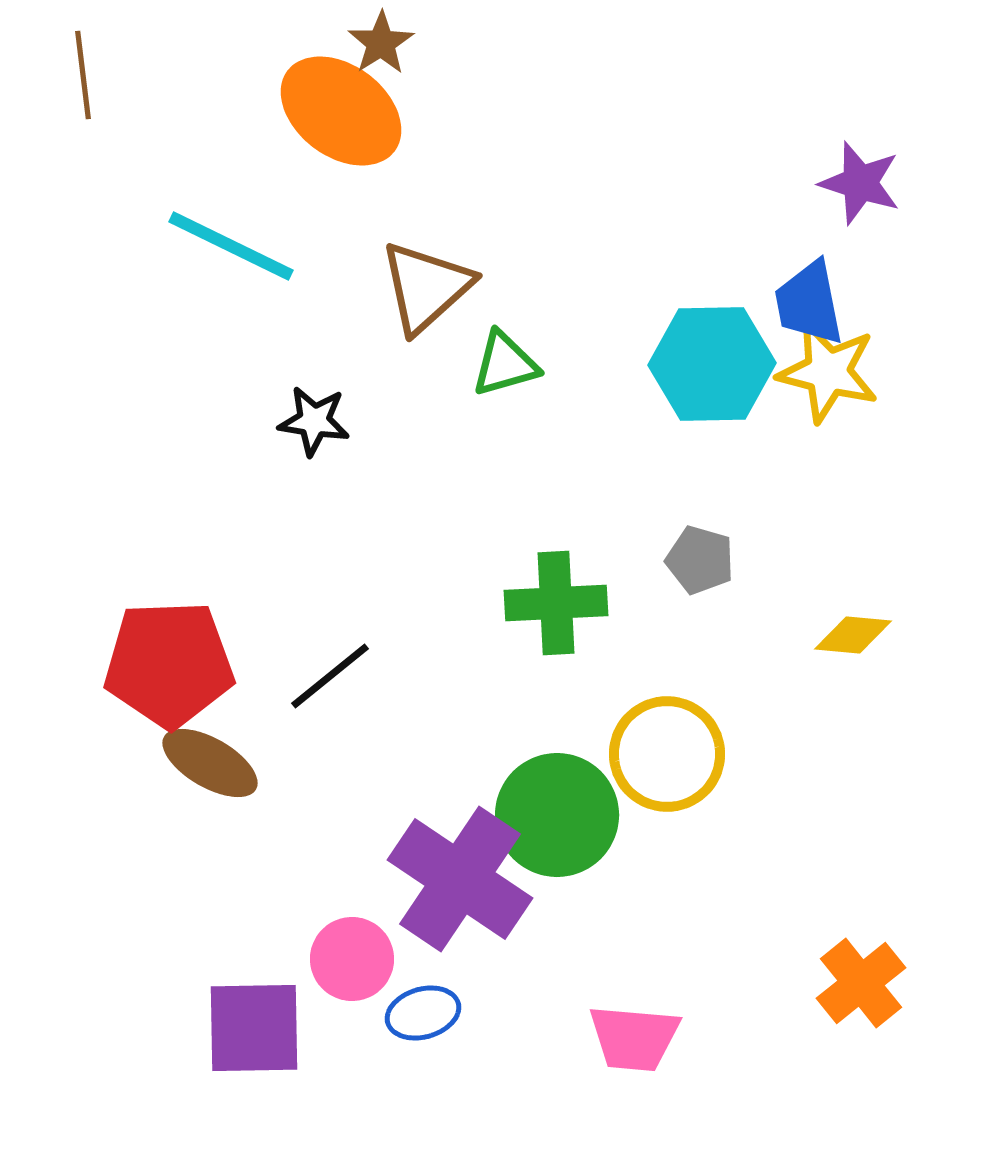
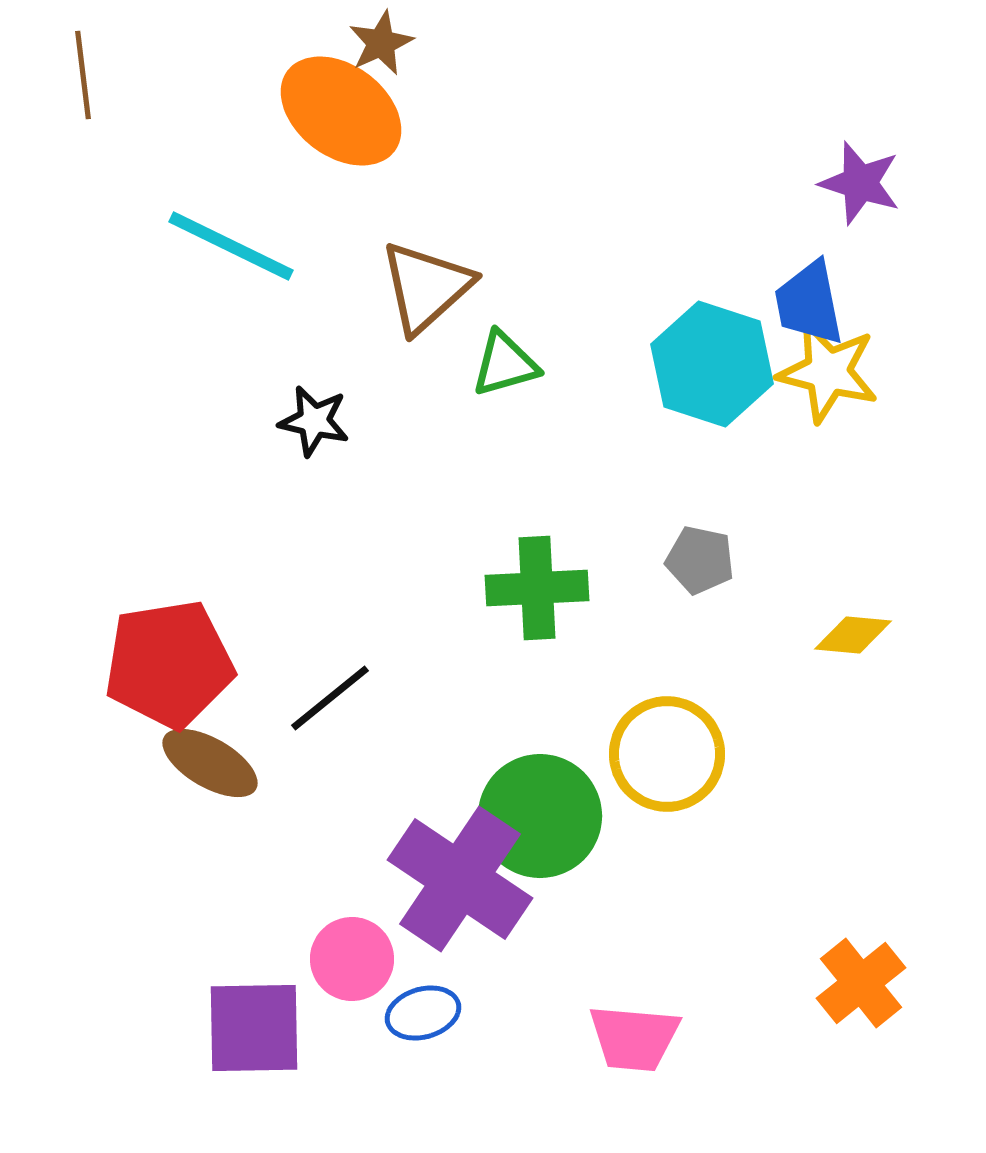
brown star: rotated 8 degrees clockwise
cyan hexagon: rotated 19 degrees clockwise
black star: rotated 4 degrees clockwise
gray pentagon: rotated 4 degrees counterclockwise
green cross: moved 19 px left, 15 px up
red pentagon: rotated 7 degrees counterclockwise
black line: moved 22 px down
green circle: moved 17 px left, 1 px down
